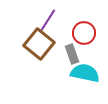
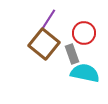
brown square: moved 5 px right
